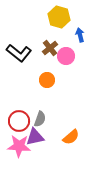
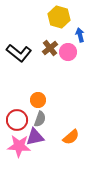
pink circle: moved 2 px right, 4 px up
orange circle: moved 9 px left, 20 px down
red circle: moved 2 px left, 1 px up
